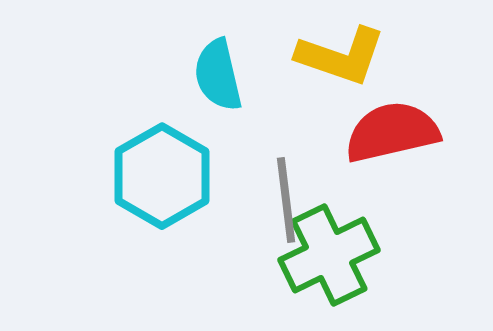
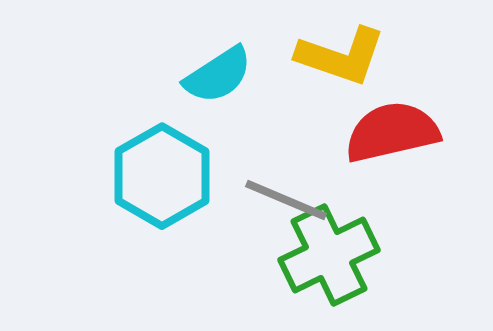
cyan semicircle: rotated 110 degrees counterclockwise
gray line: rotated 60 degrees counterclockwise
